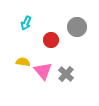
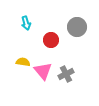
cyan arrow: rotated 40 degrees counterclockwise
gray cross: rotated 21 degrees clockwise
